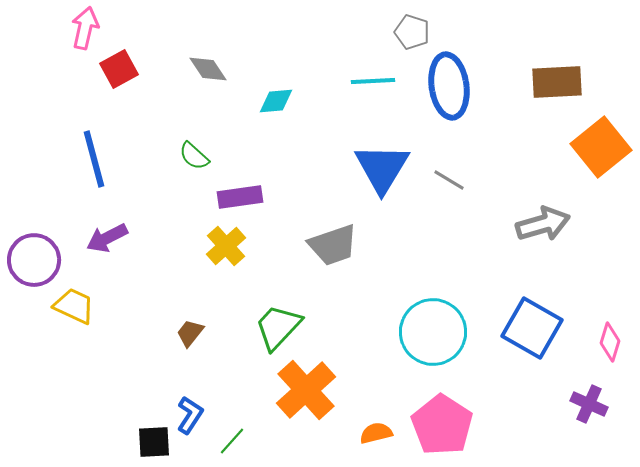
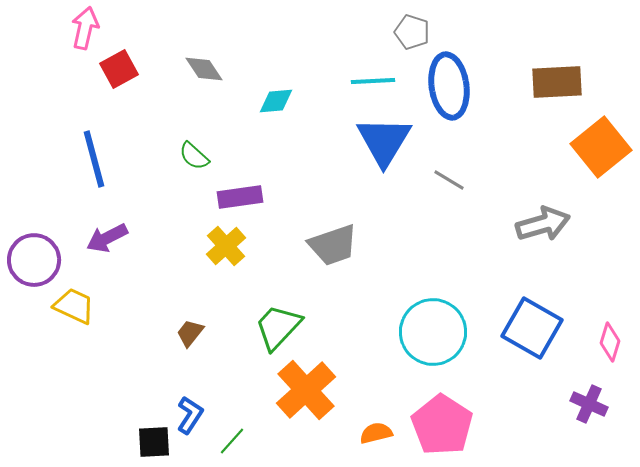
gray diamond: moved 4 px left
blue triangle: moved 2 px right, 27 px up
